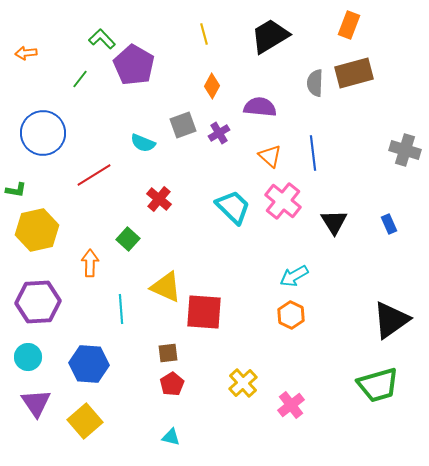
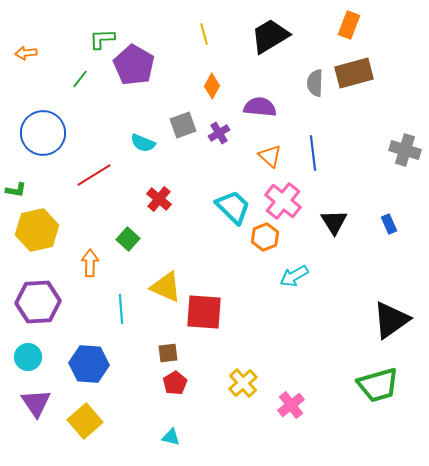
green L-shape at (102, 39): rotated 48 degrees counterclockwise
orange hexagon at (291, 315): moved 26 px left, 78 px up; rotated 12 degrees clockwise
red pentagon at (172, 384): moved 3 px right, 1 px up
